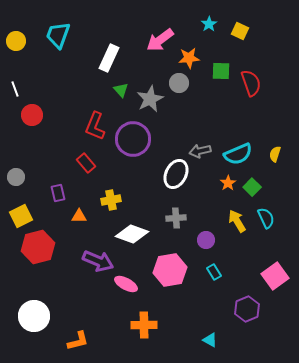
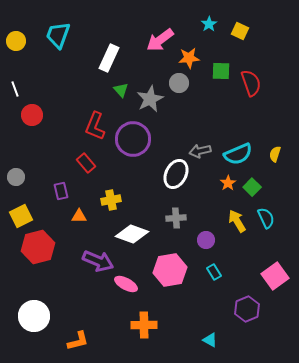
purple rectangle at (58, 193): moved 3 px right, 2 px up
